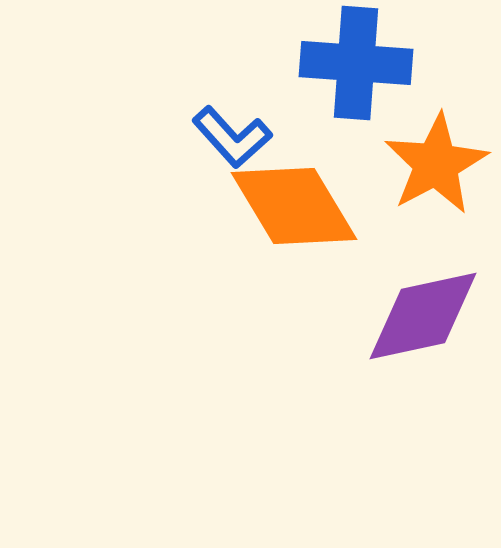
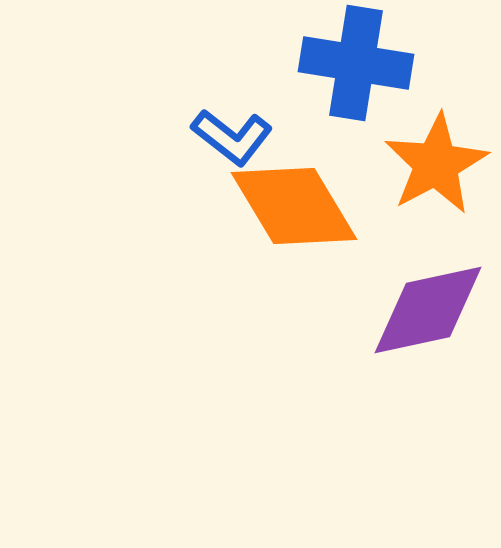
blue cross: rotated 5 degrees clockwise
blue L-shape: rotated 10 degrees counterclockwise
purple diamond: moved 5 px right, 6 px up
